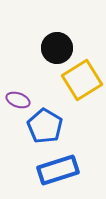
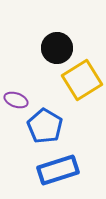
purple ellipse: moved 2 px left
